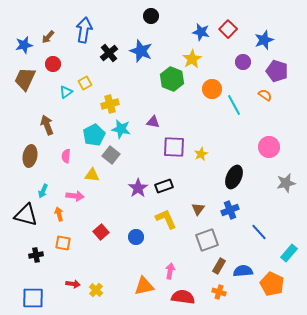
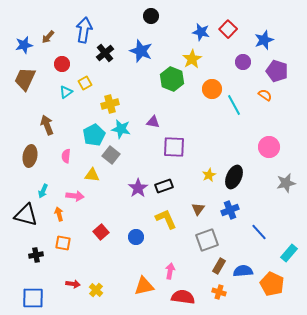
black cross at (109, 53): moved 4 px left
red circle at (53, 64): moved 9 px right
yellow star at (201, 154): moved 8 px right, 21 px down
